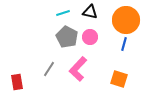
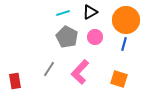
black triangle: rotated 42 degrees counterclockwise
pink circle: moved 5 px right
pink L-shape: moved 2 px right, 3 px down
red rectangle: moved 2 px left, 1 px up
